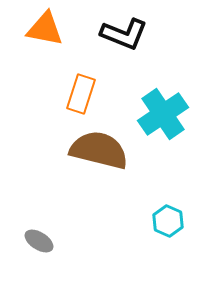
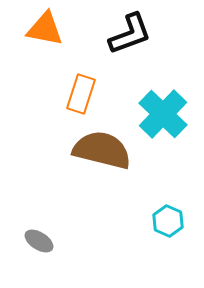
black L-shape: moved 6 px right; rotated 42 degrees counterclockwise
cyan cross: rotated 12 degrees counterclockwise
brown semicircle: moved 3 px right
